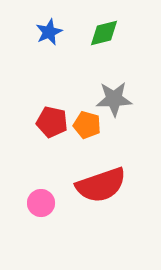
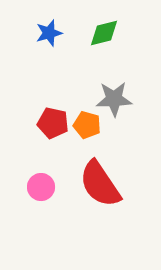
blue star: moved 1 px down; rotated 8 degrees clockwise
red pentagon: moved 1 px right, 1 px down
red semicircle: moved 1 px left, 1 px up; rotated 75 degrees clockwise
pink circle: moved 16 px up
